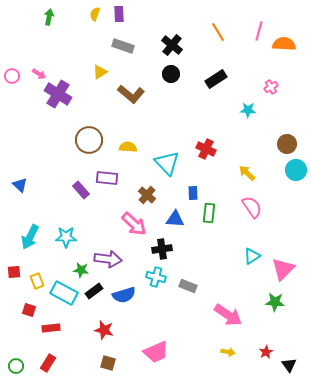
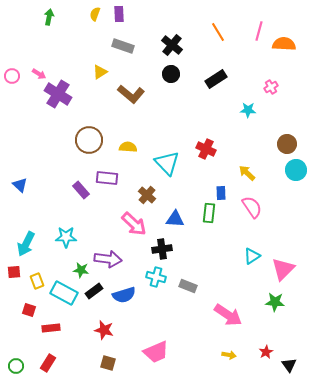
blue rectangle at (193, 193): moved 28 px right
cyan arrow at (30, 237): moved 4 px left, 7 px down
yellow arrow at (228, 352): moved 1 px right, 3 px down
